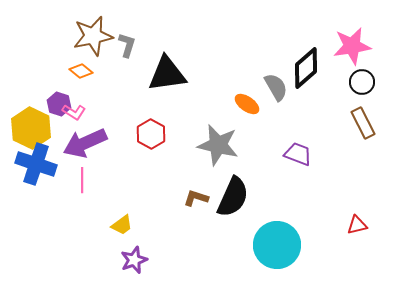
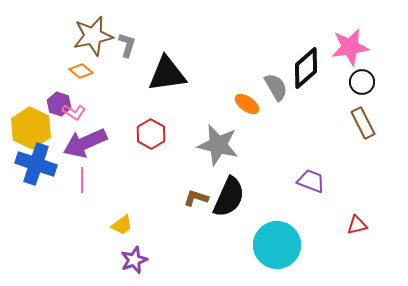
pink star: moved 2 px left, 1 px down
purple trapezoid: moved 13 px right, 27 px down
black semicircle: moved 4 px left
